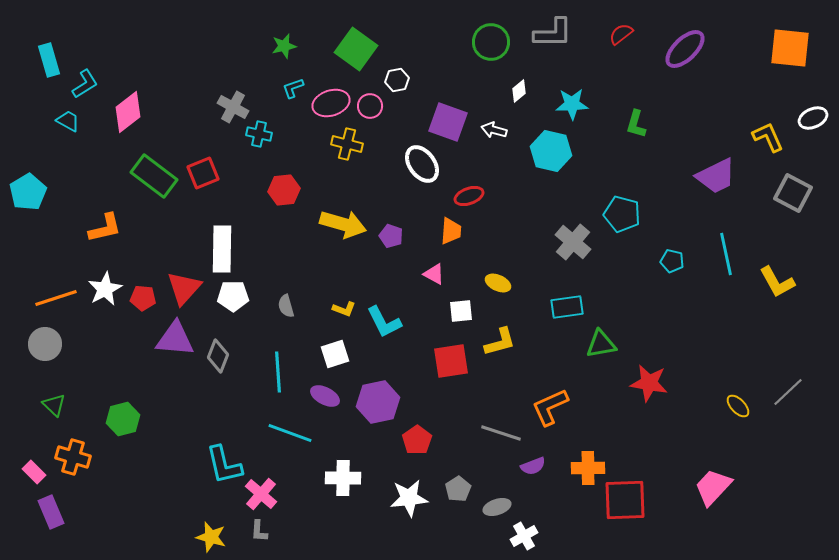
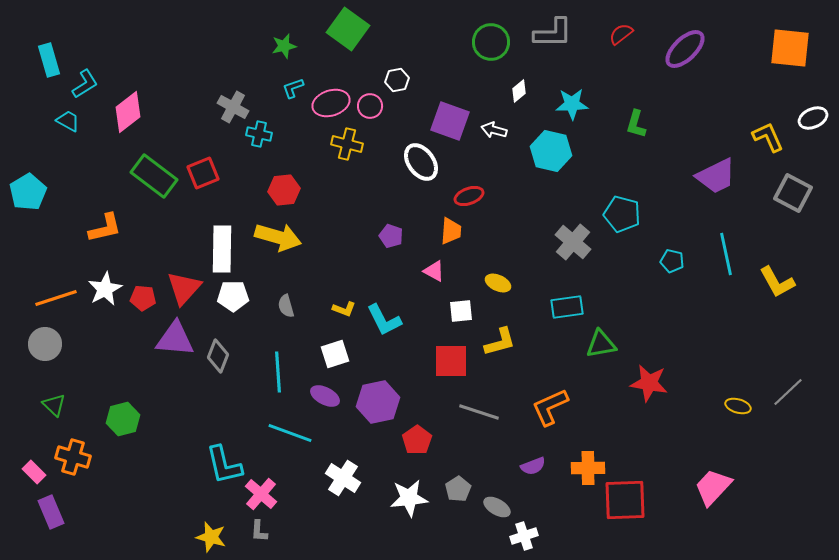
green square at (356, 49): moved 8 px left, 20 px up
purple square at (448, 122): moved 2 px right, 1 px up
white ellipse at (422, 164): moved 1 px left, 2 px up
yellow arrow at (343, 224): moved 65 px left, 13 px down
pink triangle at (434, 274): moved 3 px up
cyan L-shape at (384, 322): moved 2 px up
red square at (451, 361): rotated 9 degrees clockwise
yellow ellipse at (738, 406): rotated 30 degrees counterclockwise
gray line at (501, 433): moved 22 px left, 21 px up
white cross at (343, 478): rotated 32 degrees clockwise
gray ellipse at (497, 507): rotated 48 degrees clockwise
white cross at (524, 536): rotated 12 degrees clockwise
